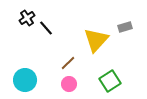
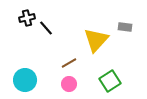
black cross: rotated 21 degrees clockwise
gray rectangle: rotated 24 degrees clockwise
brown line: moved 1 px right; rotated 14 degrees clockwise
